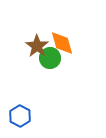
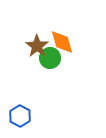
orange diamond: moved 1 px up
